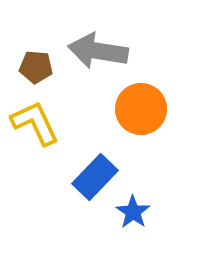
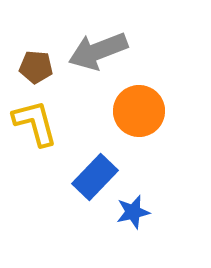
gray arrow: rotated 30 degrees counterclockwise
orange circle: moved 2 px left, 2 px down
yellow L-shape: rotated 10 degrees clockwise
blue star: rotated 24 degrees clockwise
